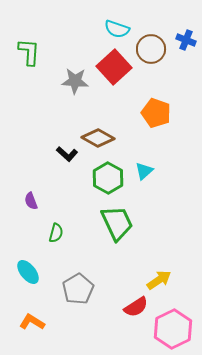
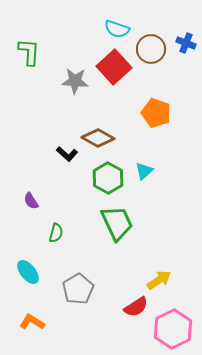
blue cross: moved 3 px down
purple semicircle: rotated 12 degrees counterclockwise
